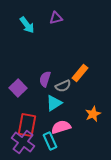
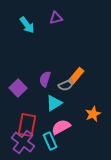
orange rectangle: moved 4 px left, 3 px down
gray semicircle: moved 3 px right, 1 px up
pink semicircle: rotated 12 degrees counterclockwise
